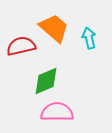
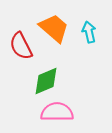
cyan arrow: moved 6 px up
red semicircle: rotated 104 degrees counterclockwise
